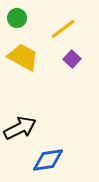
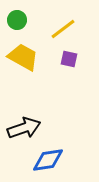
green circle: moved 2 px down
purple square: moved 3 px left; rotated 30 degrees counterclockwise
black arrow: moved 4 px right; rotated 8 degrees clockwise
